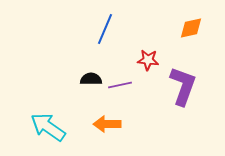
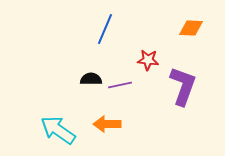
orange diamond: rotated 15 degrees clockwise
cyan arrow: moved 10 px right, 3 px down
